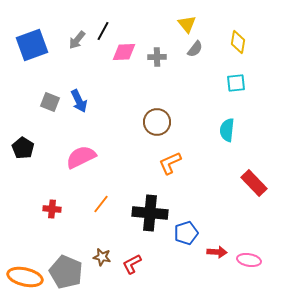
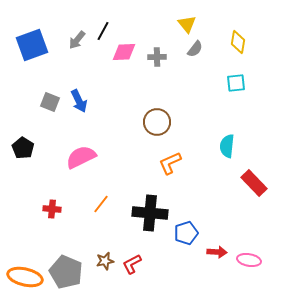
cyan semicircle: moved 16 px down
brown star: moved 3 px right, 4 px down; rotated 24 degrees counterclockwise
